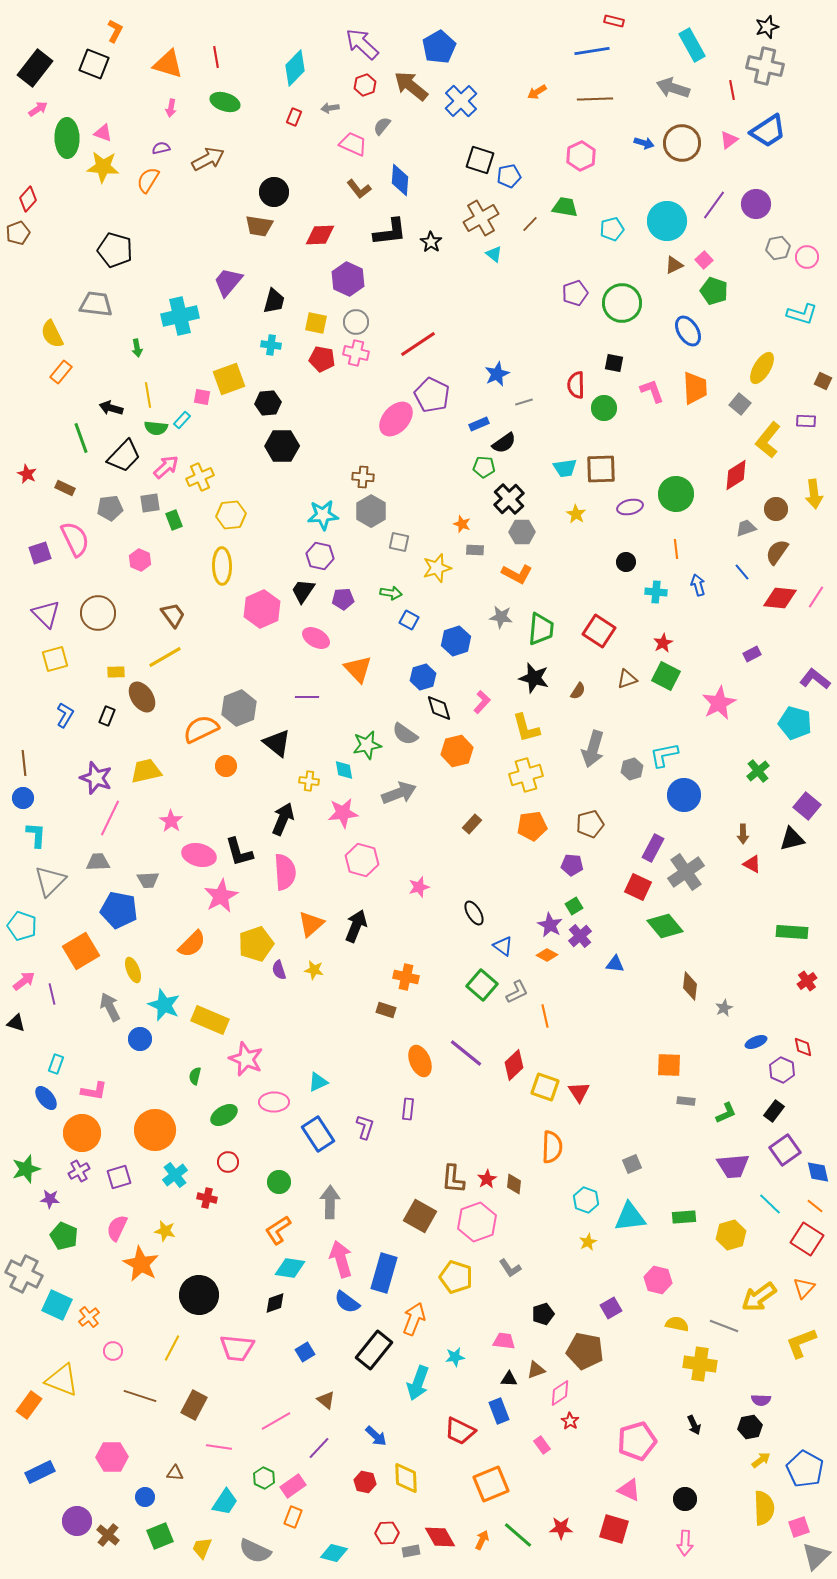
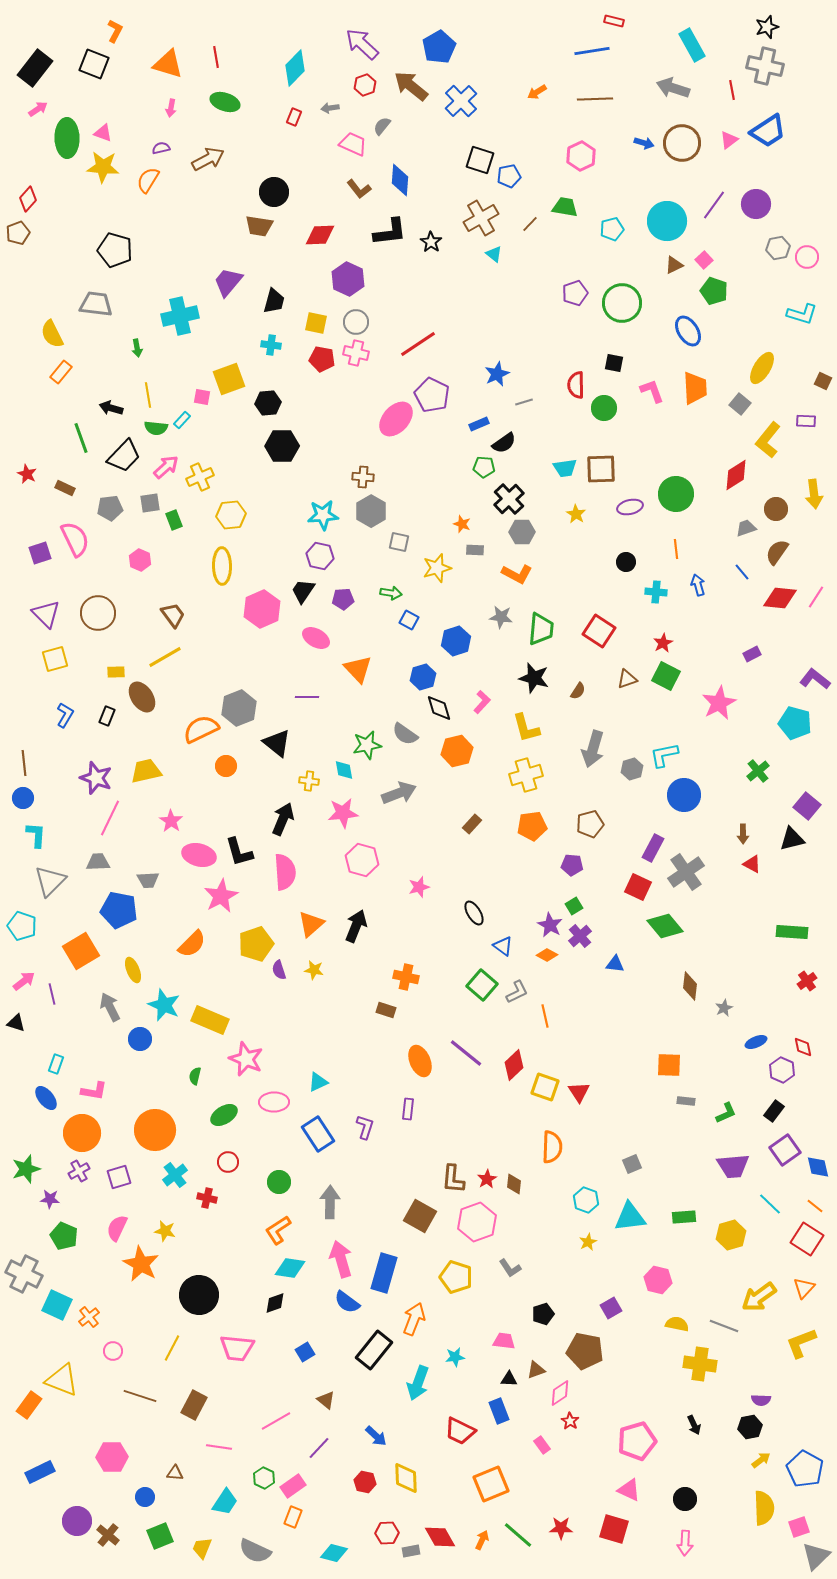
blue diamond at (818, 1172): moved 5 px up
